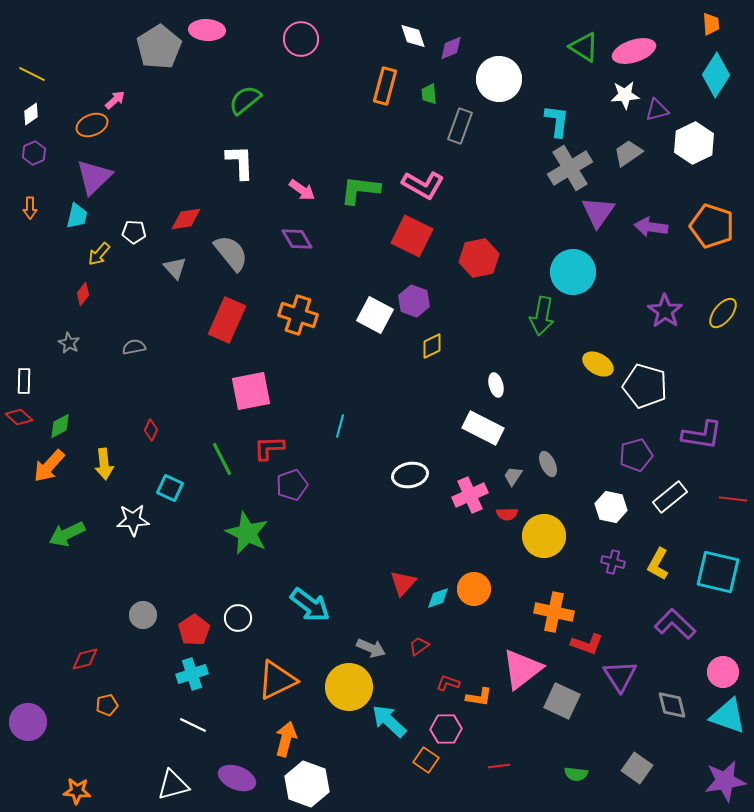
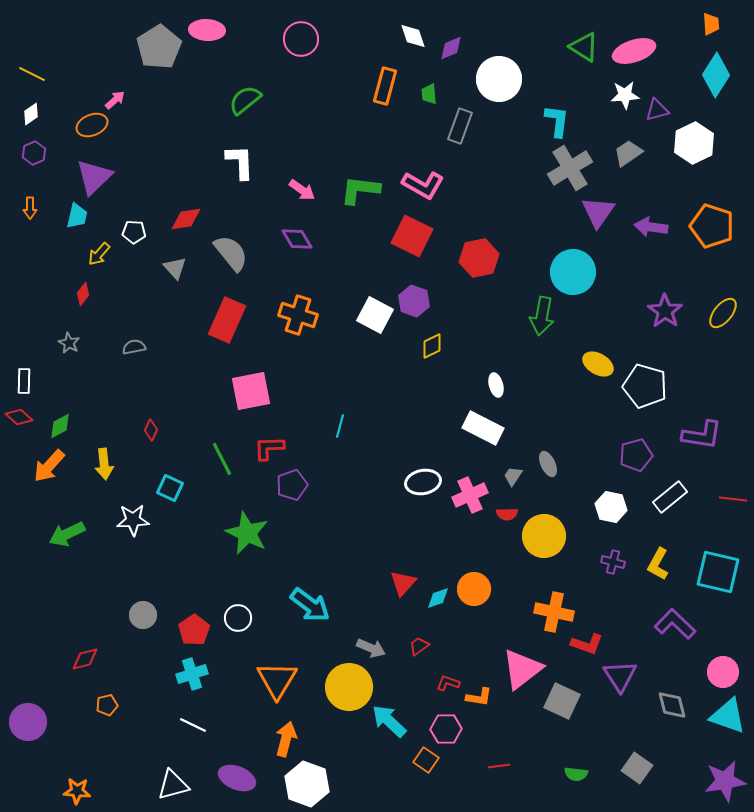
white ellipse at (410, 475): moved 13 px right, 7 px down
orange triangle at (277, 680): rotated 33 degrees counterclockwise
